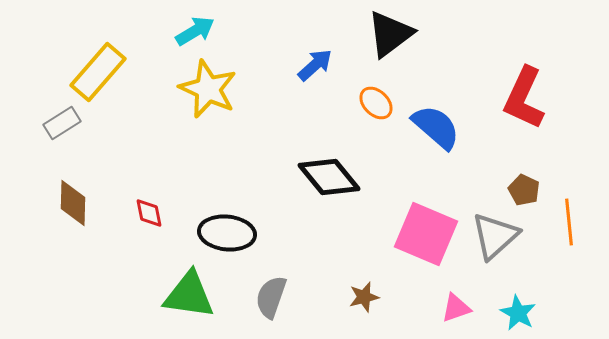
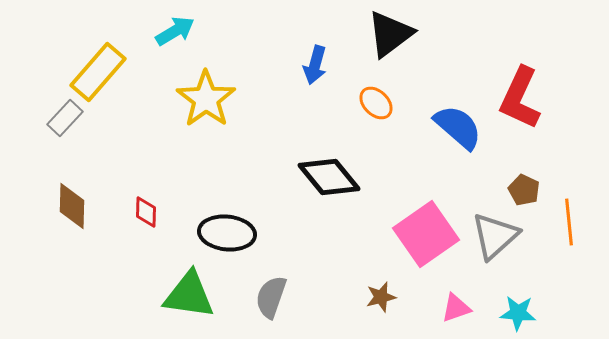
cyan arrow: moved 20 px left
blue arrow: rotated 147 degrees clockwise
yellow star: moved 2 px left, 10 px down; rotated 12 degrees clockwise
red L-shape: moved 4 px left
gray rectangle: moved 3 px right, 5 px up; rotated 15 degrees counterclockwise
blue semicircle: moved 22 px right
brown diamond: moved 1 px left, 3 px down
red diamond: moved 3 px left, 1 px up; rotated 12 degrees clockwise
pink square: rotated 32 degrees clockwise
brown star: moved 17 px right
cyan star: rotated 24 degrees counterclockwise
